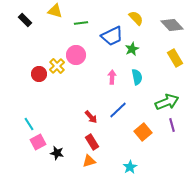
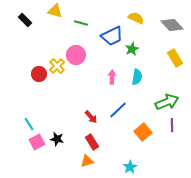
yellow semicircle: rotated 21 degrees counterclockwise
green line: rotated 24 degrees clockwise
cyan semicircle: rotated 21 degrees clockwise
purple line: rotated 16 degrees clockwise
pink square: moved 1 px left
black star: moved 14 px up
orange triangle: moved 2 px left
